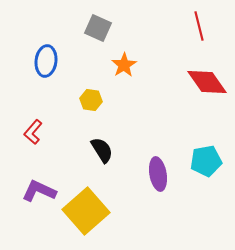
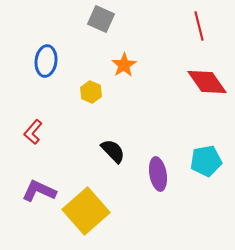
gray square: moved 3 px right, 9 px up
yellow hexagon: moved 8 px up; rotated 15 degrees clockwise
black semicircle: moved 11 px right, 1 px down; rotated 12 degrees counterclockwise
